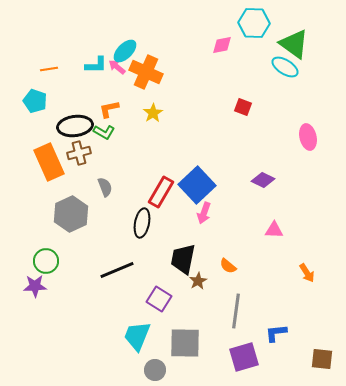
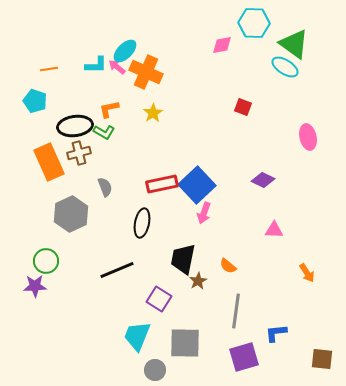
red rectangle at (161, 192): moved 1 px right, 8 px up; rotated 48 degrees clockwise
